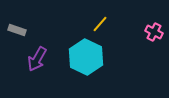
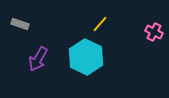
gray rectangle: moved 3 px right, 6 px up
purple arrow: moved 1 px right
